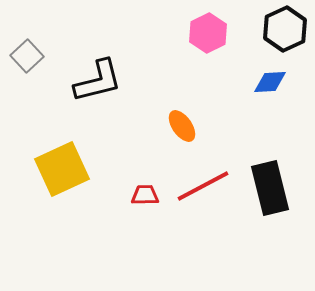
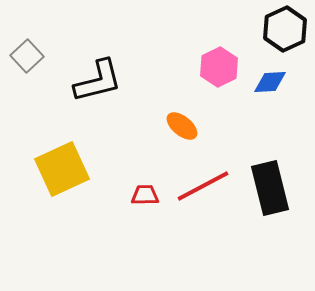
pink hexagon: moved 11 px right, 34 px down
orange ellipse: rotated 16 degrees counterclockwise
